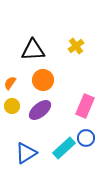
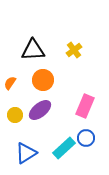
yellow cross: moved 2 px left, 4 px down
yellow circle: moved 3 px right, 9 px down
